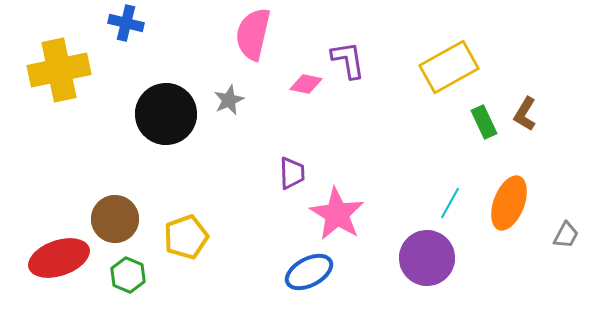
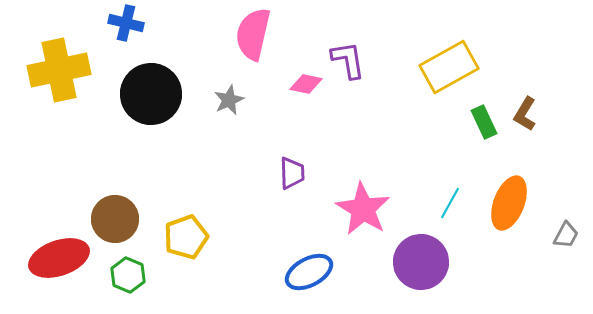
black circle: moved 15 px left, 20 px up
pink star: moved 26 px right, 5 px up
purple circle: moved 6 px left, 4 px down
